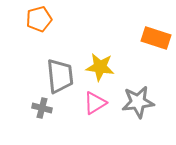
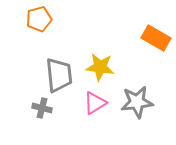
orange rectangle: rotated 12 degrees clockwise
gray trapezoid: moved 1 px left, 1 px up
gray star: moved 1 px left
